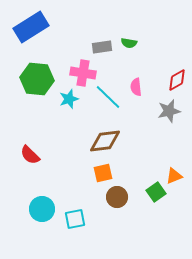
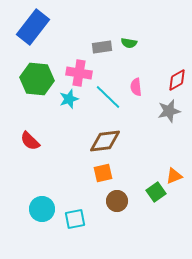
blue rectangle: moved 2 px right; rotated 20 degrees counterclockwise
pink cross: moved 4 px left
red semicircle: moved 14 px up
brown circle: moved 4 px down
